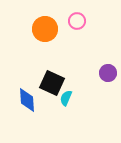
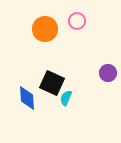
blue diamond: moved 2 px up
